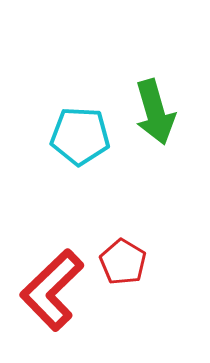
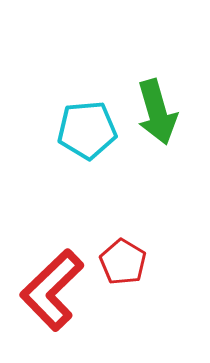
green arrow: moved 2 px right
cyan pentagon: moved 7 px right, 6 px up; rotated 8 degrees counterclockwise
